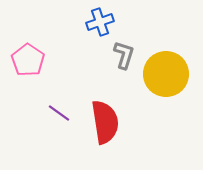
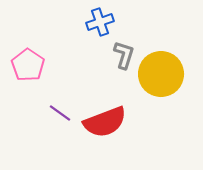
pink pentagon: moved 5 px down
yellow circle: moved 5 px left
purple line: moved 1 px right
red semicircle: rotated 78 degrees clockwise
